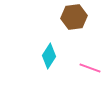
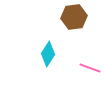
cyan diamond: moved 1 px left, 2 px up
